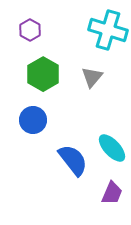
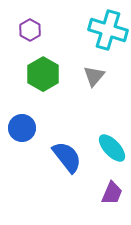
gray triangle: moved 2 px right, 1 px up
blue circle: moved 11 px left, 8 px down
blue semicircle: moved 6 px left, 3 px up
